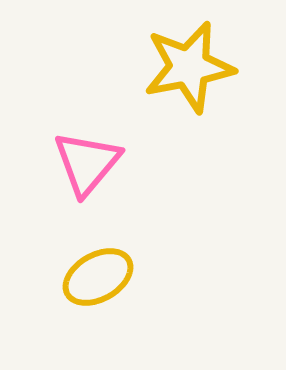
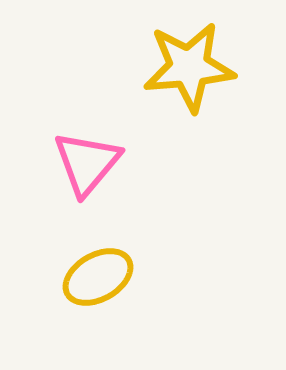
yellow star: rotated 6 degrees clockwise
